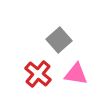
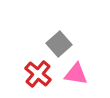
gray square: moved 4 px down
